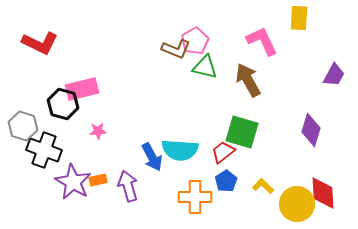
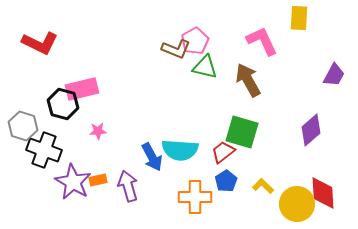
purple diamond: rotated 32 degrees clockwise
